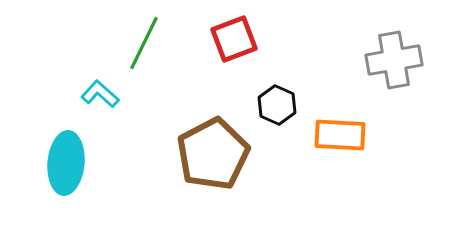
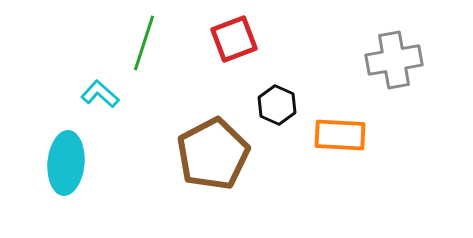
green line: rotated 8 degrees counterclockwise
